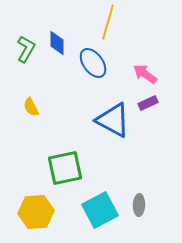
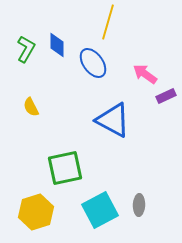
blue diamond: moved 2 px down
purple rectangle: moved 18 px right, 7 px up
yellow hexagon: rotated 12 degrees counterclockwise
